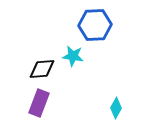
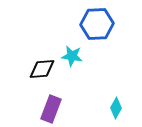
blue hexagon: moved 2 px right, 1 px up
cyan star: moved 1 px left
purple rectangle: moved 12 px right, 6 px down
